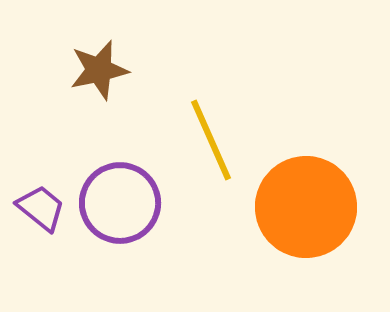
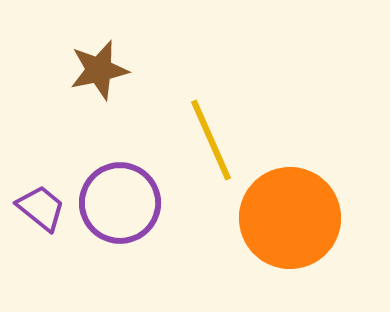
orange circle: moved 16 px left, 11 px down
